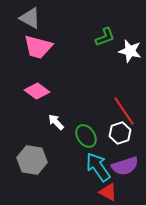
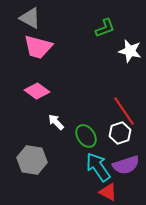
green L-shape: moved 9 px up
purple semicircle: moved 1 px right, 1 px up
